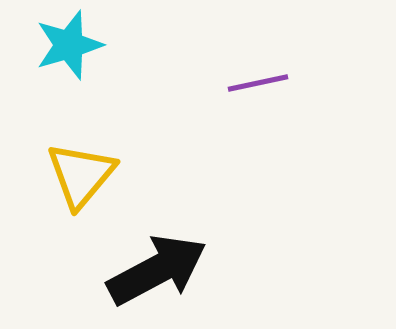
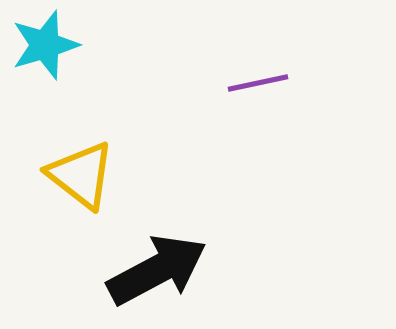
cyan star: moved 24 px left
yellow triangle: rotated 32 degrees counterclockwise
